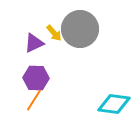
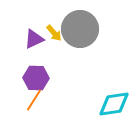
purple triangle: moved 4 px up
cyan diamond: rotated 16 degrees counterclockwise
